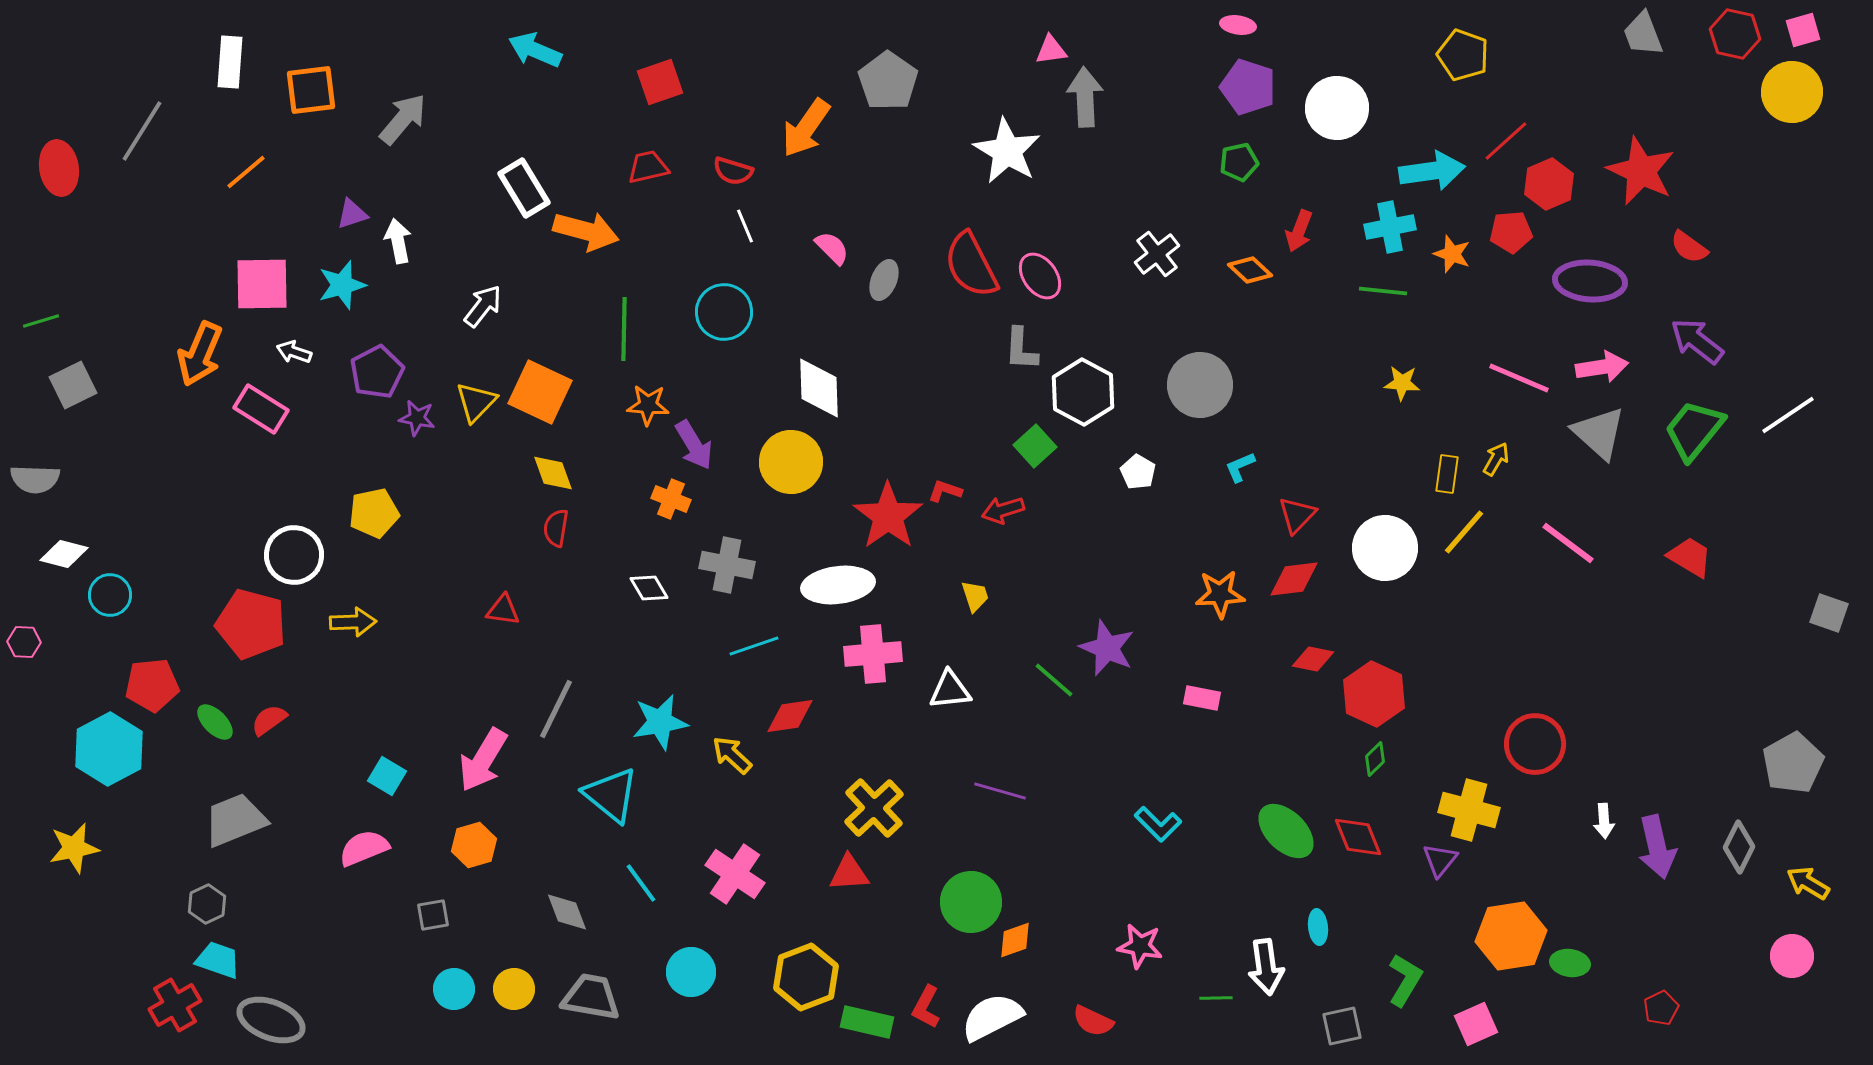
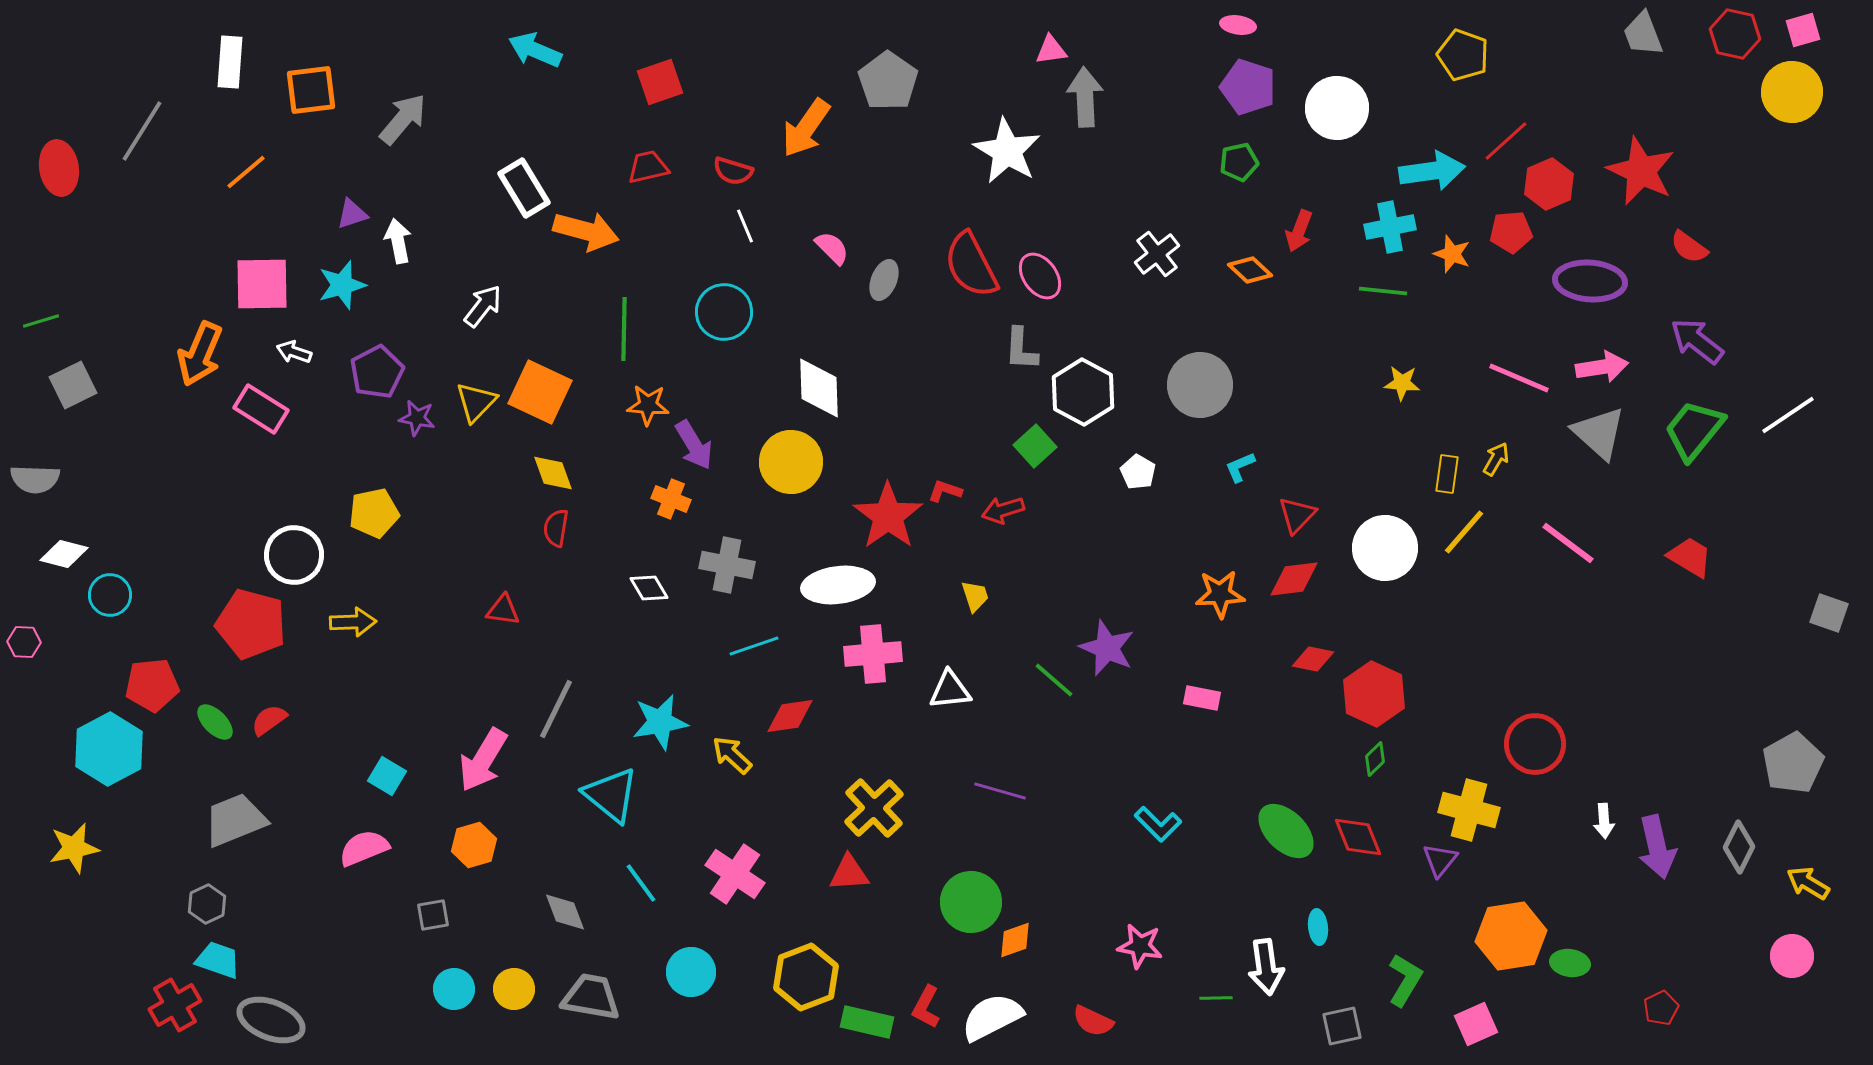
gray diamond at (567, 912): moved 2 px left
